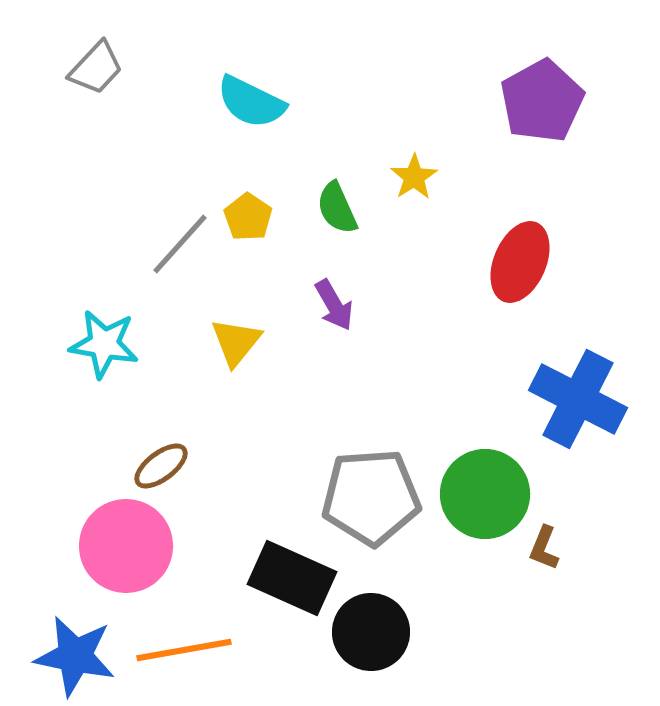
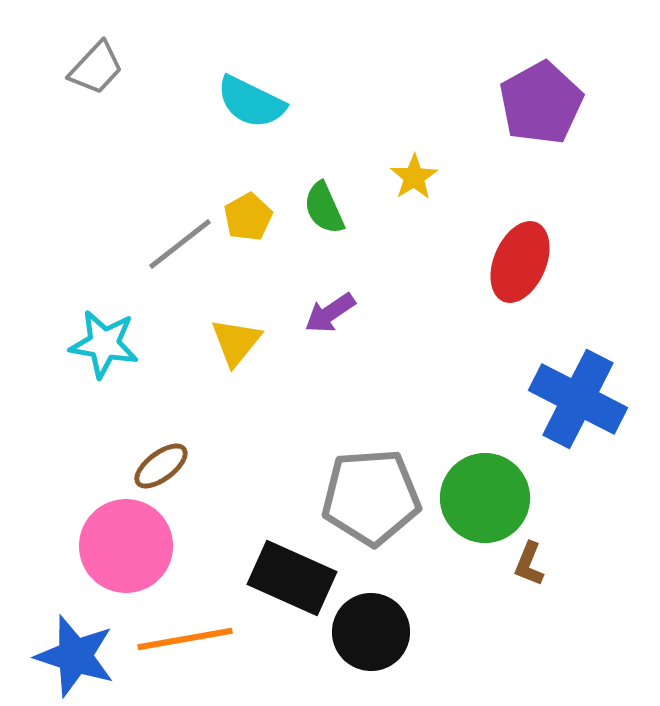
purple pentagon: moved 1 px left, 2 px down
green semicircle: moved 13 px left
yellow pentagon: rotated 9 degrees clockwise
gray line: rotated 10 degrees clockwise
purple arrow: moved 4 px left, 8 px down; rotated 86 degrees clockwise
green circle: moved 4 px down
brown L-shape: moved 15 px left, 16 px down
orange line: moved 1 px right, 11 px up
blue star: rotated 6 degrees clockwise
